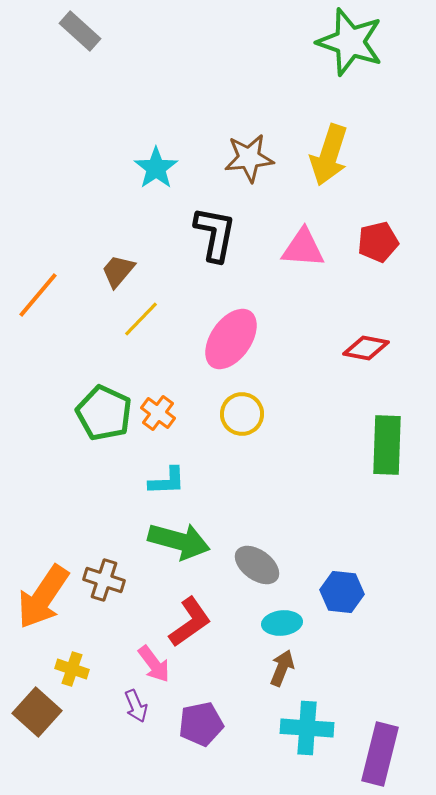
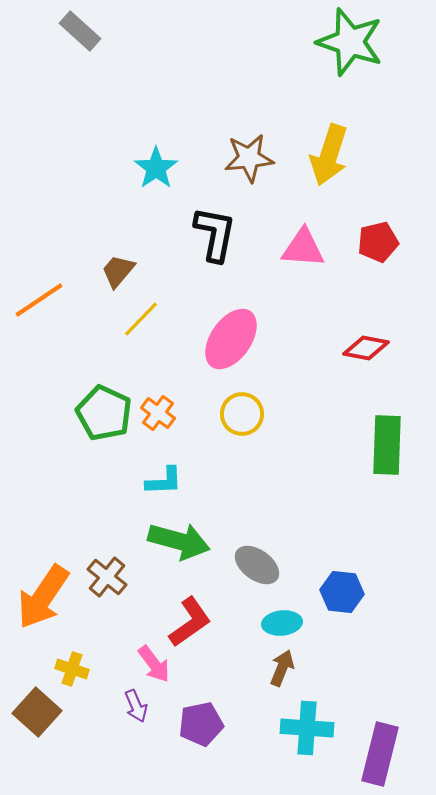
orange line: moved 1 px right, 5 px down; rotated 16 degrees clockwise
cyan L-shape: moved 3 px left
brown cross: moved 3 px right, 3 px up; rotated 21 degrees clockwise
